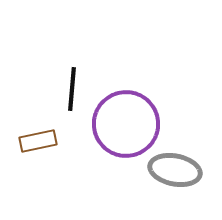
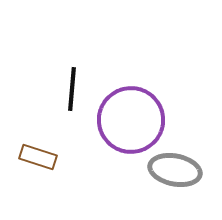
purple circle: moved 5 px right, 4 px up
brown rectangle: moved 16 px down; rotated 30 degrees clockwise
